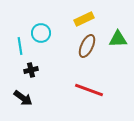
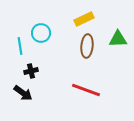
brown ellipse: rotated 20 degrees counterclockwise
black cross: moved 1 px down
red line: moved 3 px left
black arrow: moved 5 px up
